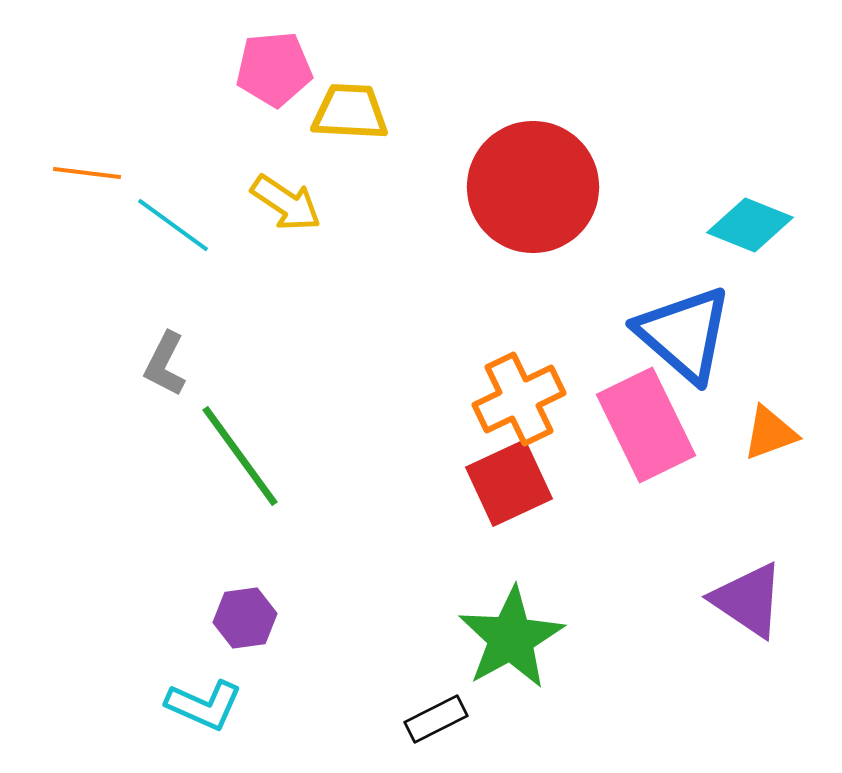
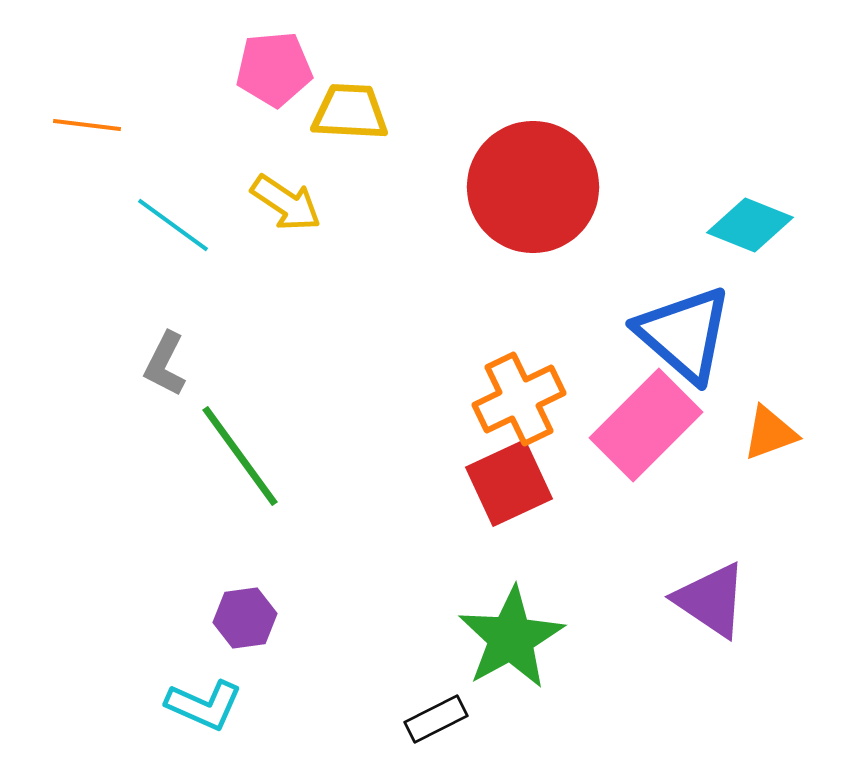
orange line: moved 48 px up
pink rectangle: rotated 71 degrees clockwise
purple triangle: moved 37 px left
